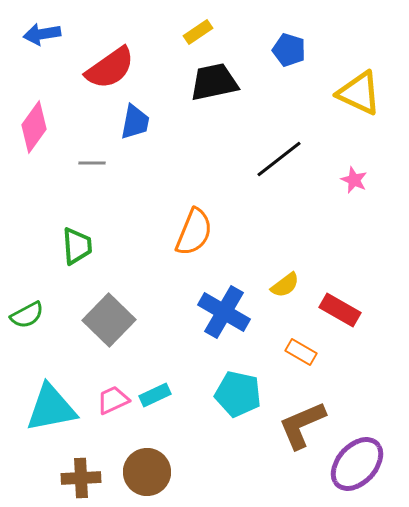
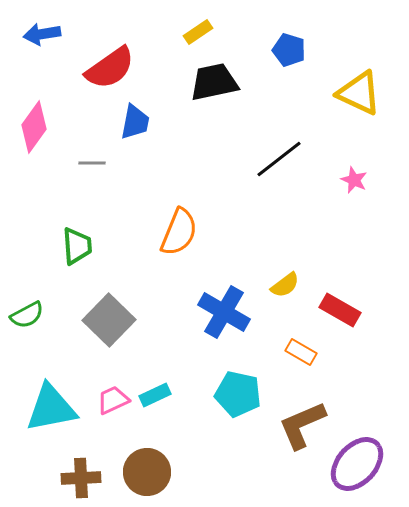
orange semicircle: moved 15 px left
